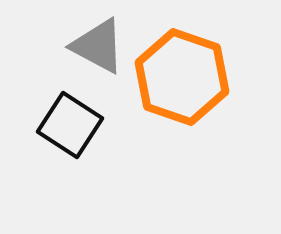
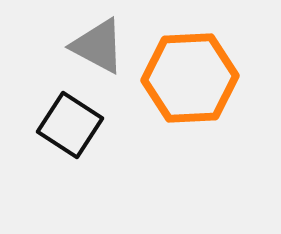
orange hexagon: moved 8 px right, 1 px down; rotated 22 degrees counterclockwise
